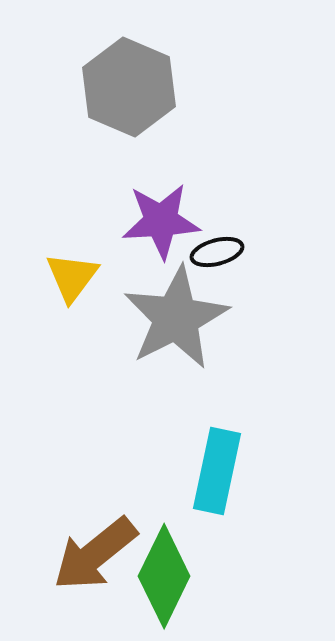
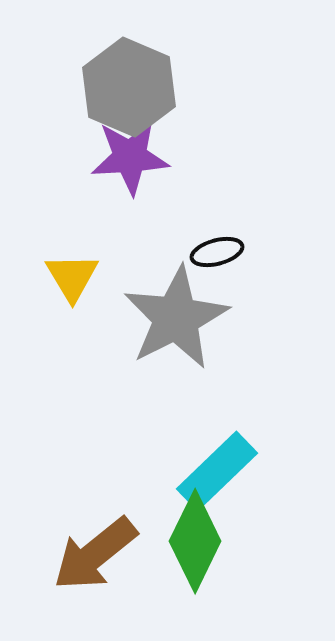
purple star: moved 31 px left, 64 px up
yellow triangle: rotated 8 degrees counterclockwise
cyan rectangle: rotated 34 degrees clockwise
green diamond: moved 31 px right, 35 px up
